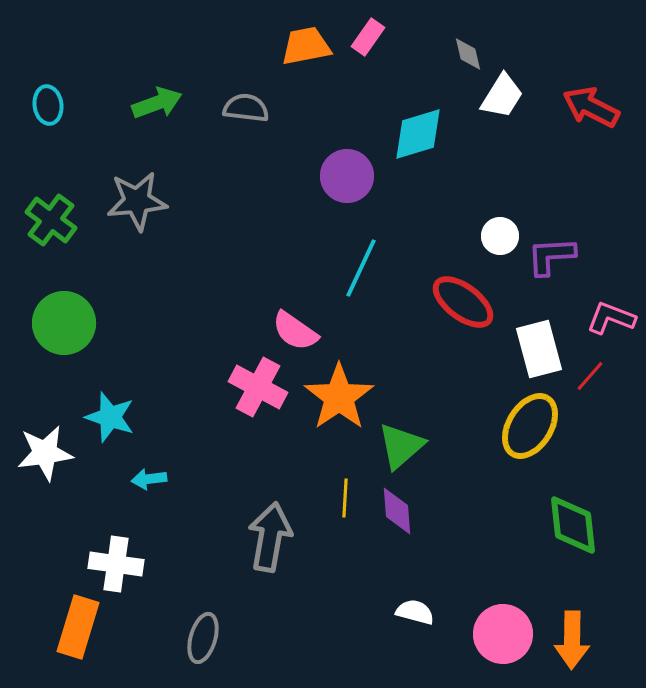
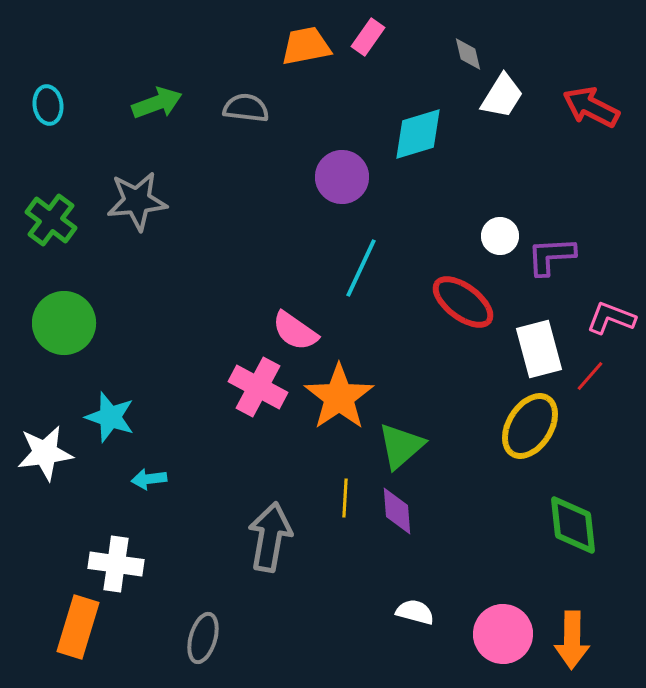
purple circle: moved 5 px left, 1 px down
